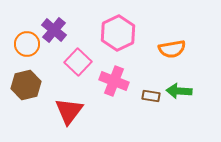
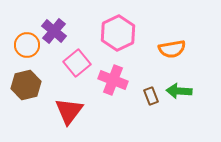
purple cross: moved 1 px down
orange circle: moved 1 px down
pink square: moved 1 px left, 1 px down; rotated 8 degrees clockwise
pink cross: moved 1 px left, 1 px up
brown rectangle: rotated 60 degrees clockwise
